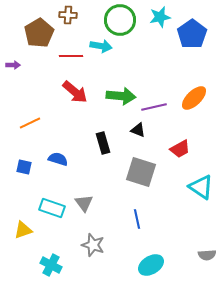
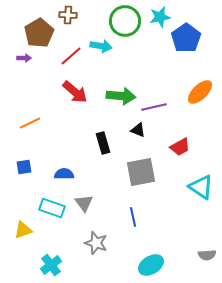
green circle: moved 5 px right, 1 px down
blue pentagon: moved 6 px left, 4 px down
red line: rotated 40 degrees counterclockwise
purple arrow: moved 11 px right, 7 px up
orange ellipse: moved 6 px right, 6 px up
red trapezoid: moved 2 px up
blue semicircle: moved 6 px right, 15 px down; rotated 18 degrees counterclockwise
blue square: rotated 21 degrees counterclockwise
gray square: rotated 28 degrees counterclockwise
blue line: moved 4 px left, 2 px up
gray star: moved 3 px right, 2 px up
cyan cross: rotated 25 degrees clockwise
